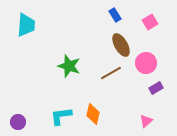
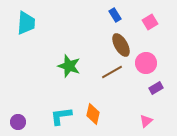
cyan trapezoid: moved 2 px up
brown line: moved 1 px right, 1 px up
